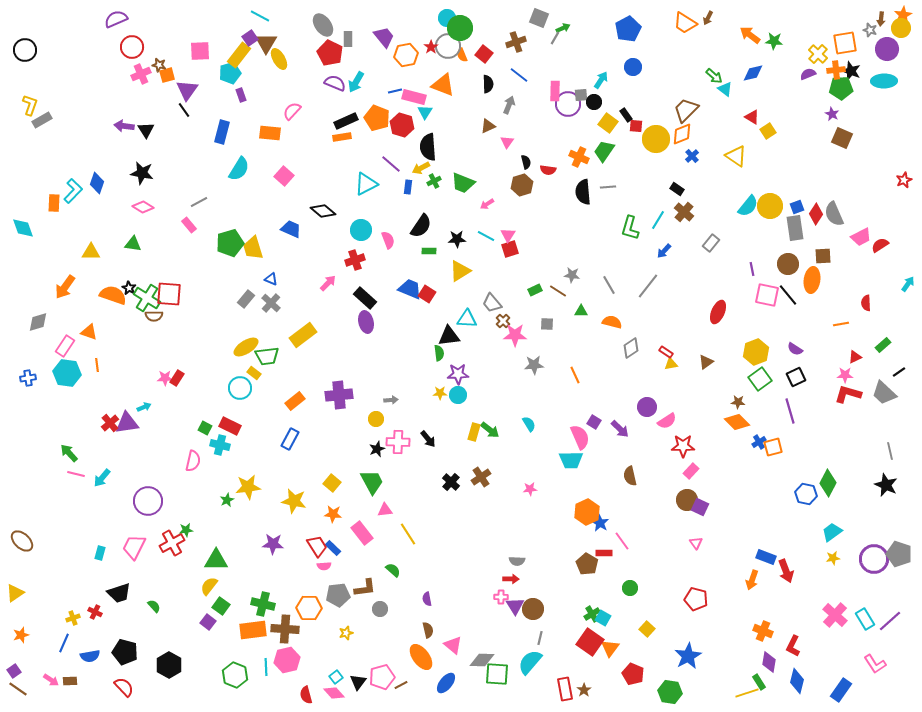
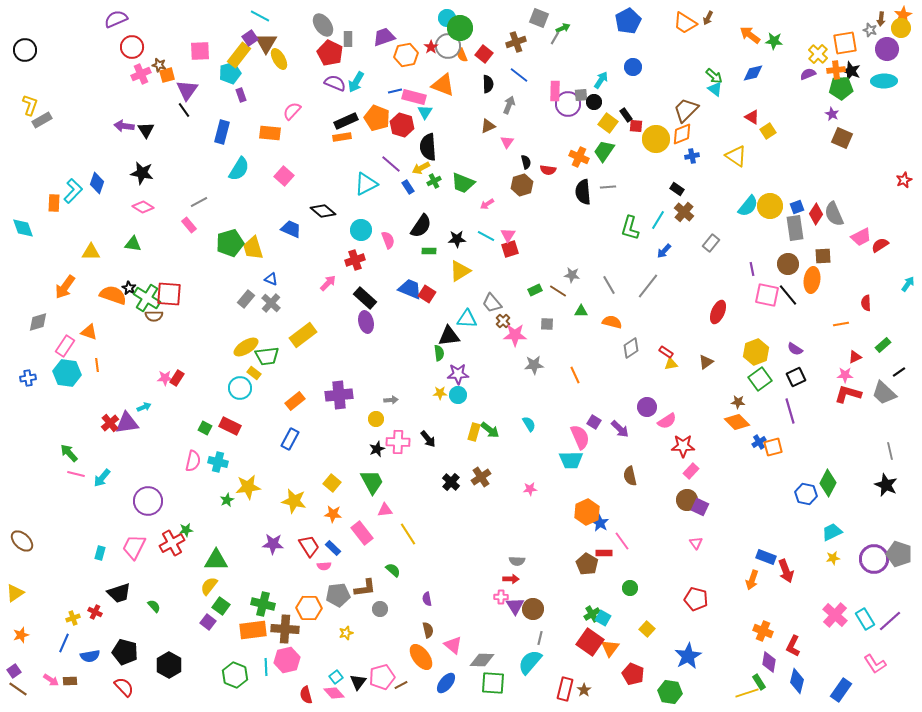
blue pentagon at (628, 29): moved 8 px up
purple trapezoid at (384, 37): rotated 70 degrees counterclockwise
cyan triangle at (725, 89): moved 10 px left
blue cross at (692, 156): rotated 32 degrees clockwise
blue rectangle at (408, 187): rotated 40 degrees counterclockwise
cyan cross at (220, 445): moved 2 px left, 17 px down
cyan trapezoid at (832, 532): rotated 10 degrees clockwise
red trapezoid at (317, 546): moved 8 px left
green square at (497, 674): moved 4 px left, 9 px down
red rectangle at (565, 689): rotated 25 degrees clockwise
